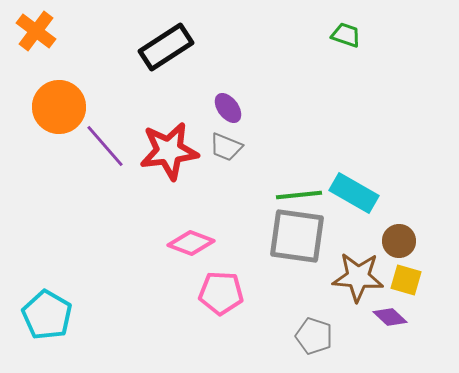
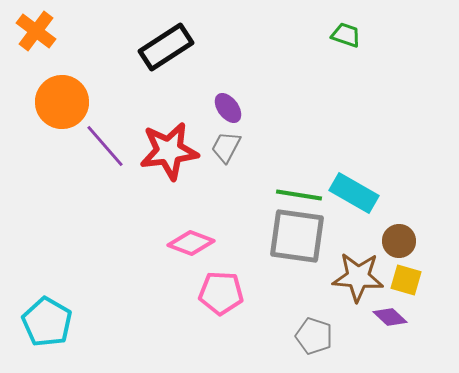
orange circle: moved 3 px right, 5 px up
gray trapezoid: rotated 96 degrees clockwise
green line: rotated 15 degrees clockwise
cyan pentagon: moved 7 px down
